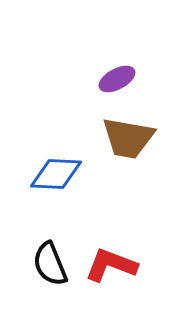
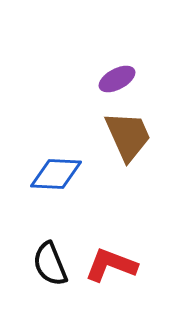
brown trapezoid: moved 2 px up; rotated 124 degrees counterclockwise
